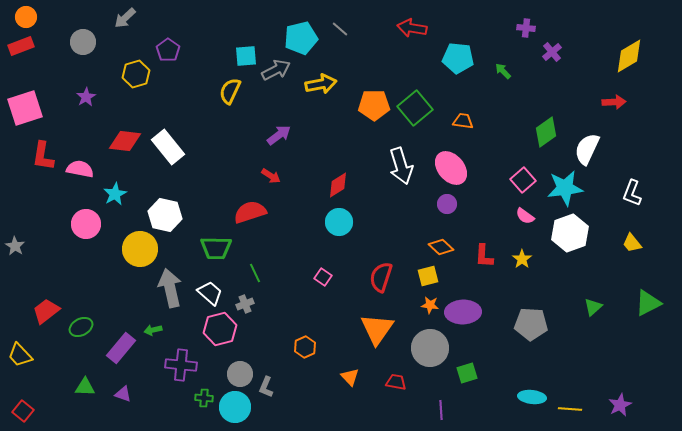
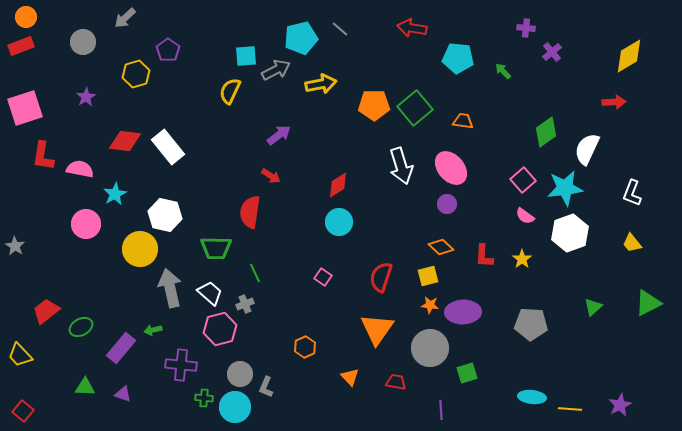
red semicircle at (250, 212): rotated 64 degrees counterclockwise
